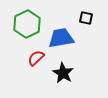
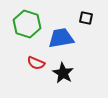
green hexagon: rotated 16 degrees counterclockwise
red semicircle: moved 5 px down; rotated 114 degrees counterclockwise
